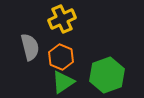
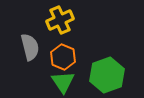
yellow cross: moved 2 px left, 1 px down
orange hexagon: moved 2 px right
green triangle: rotated 30 degrees counterclockwise
